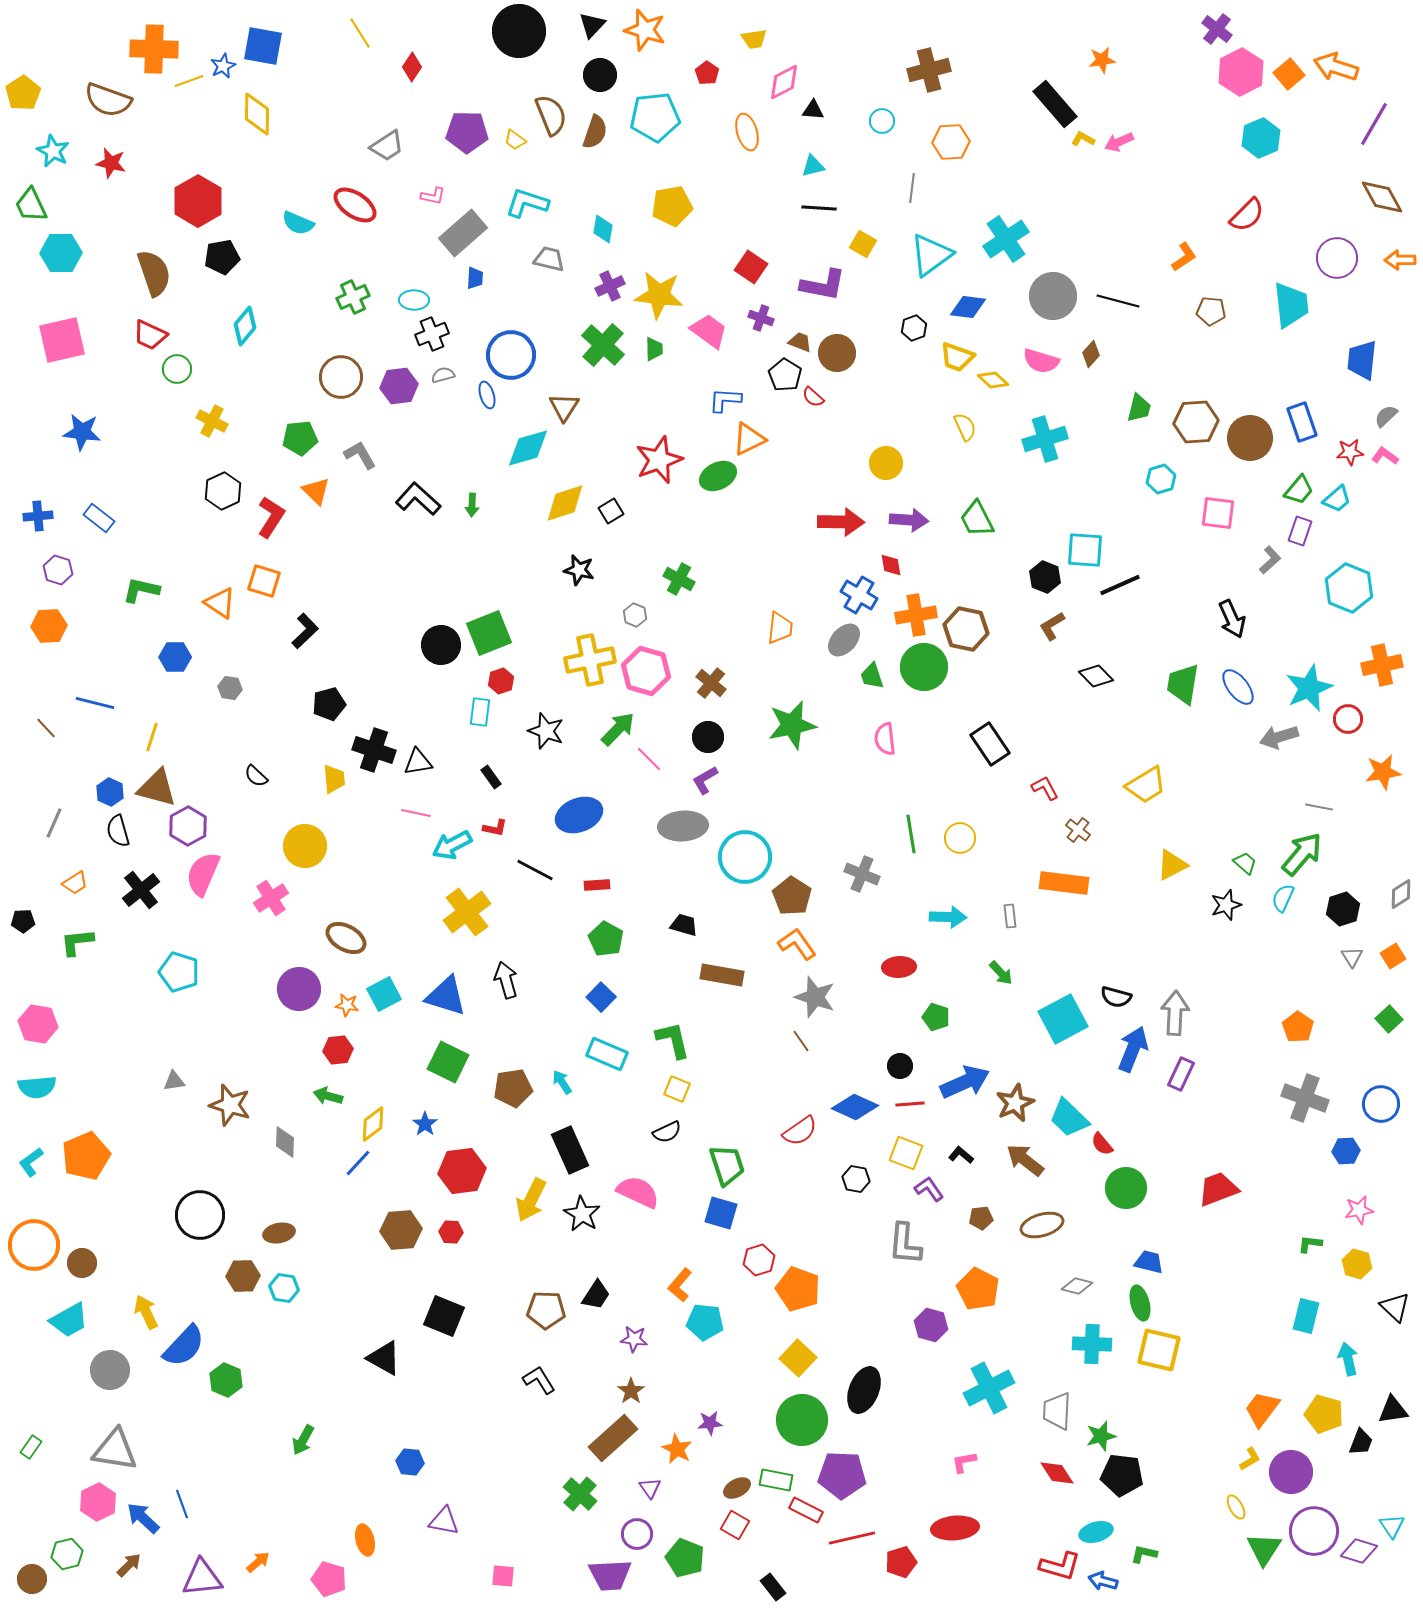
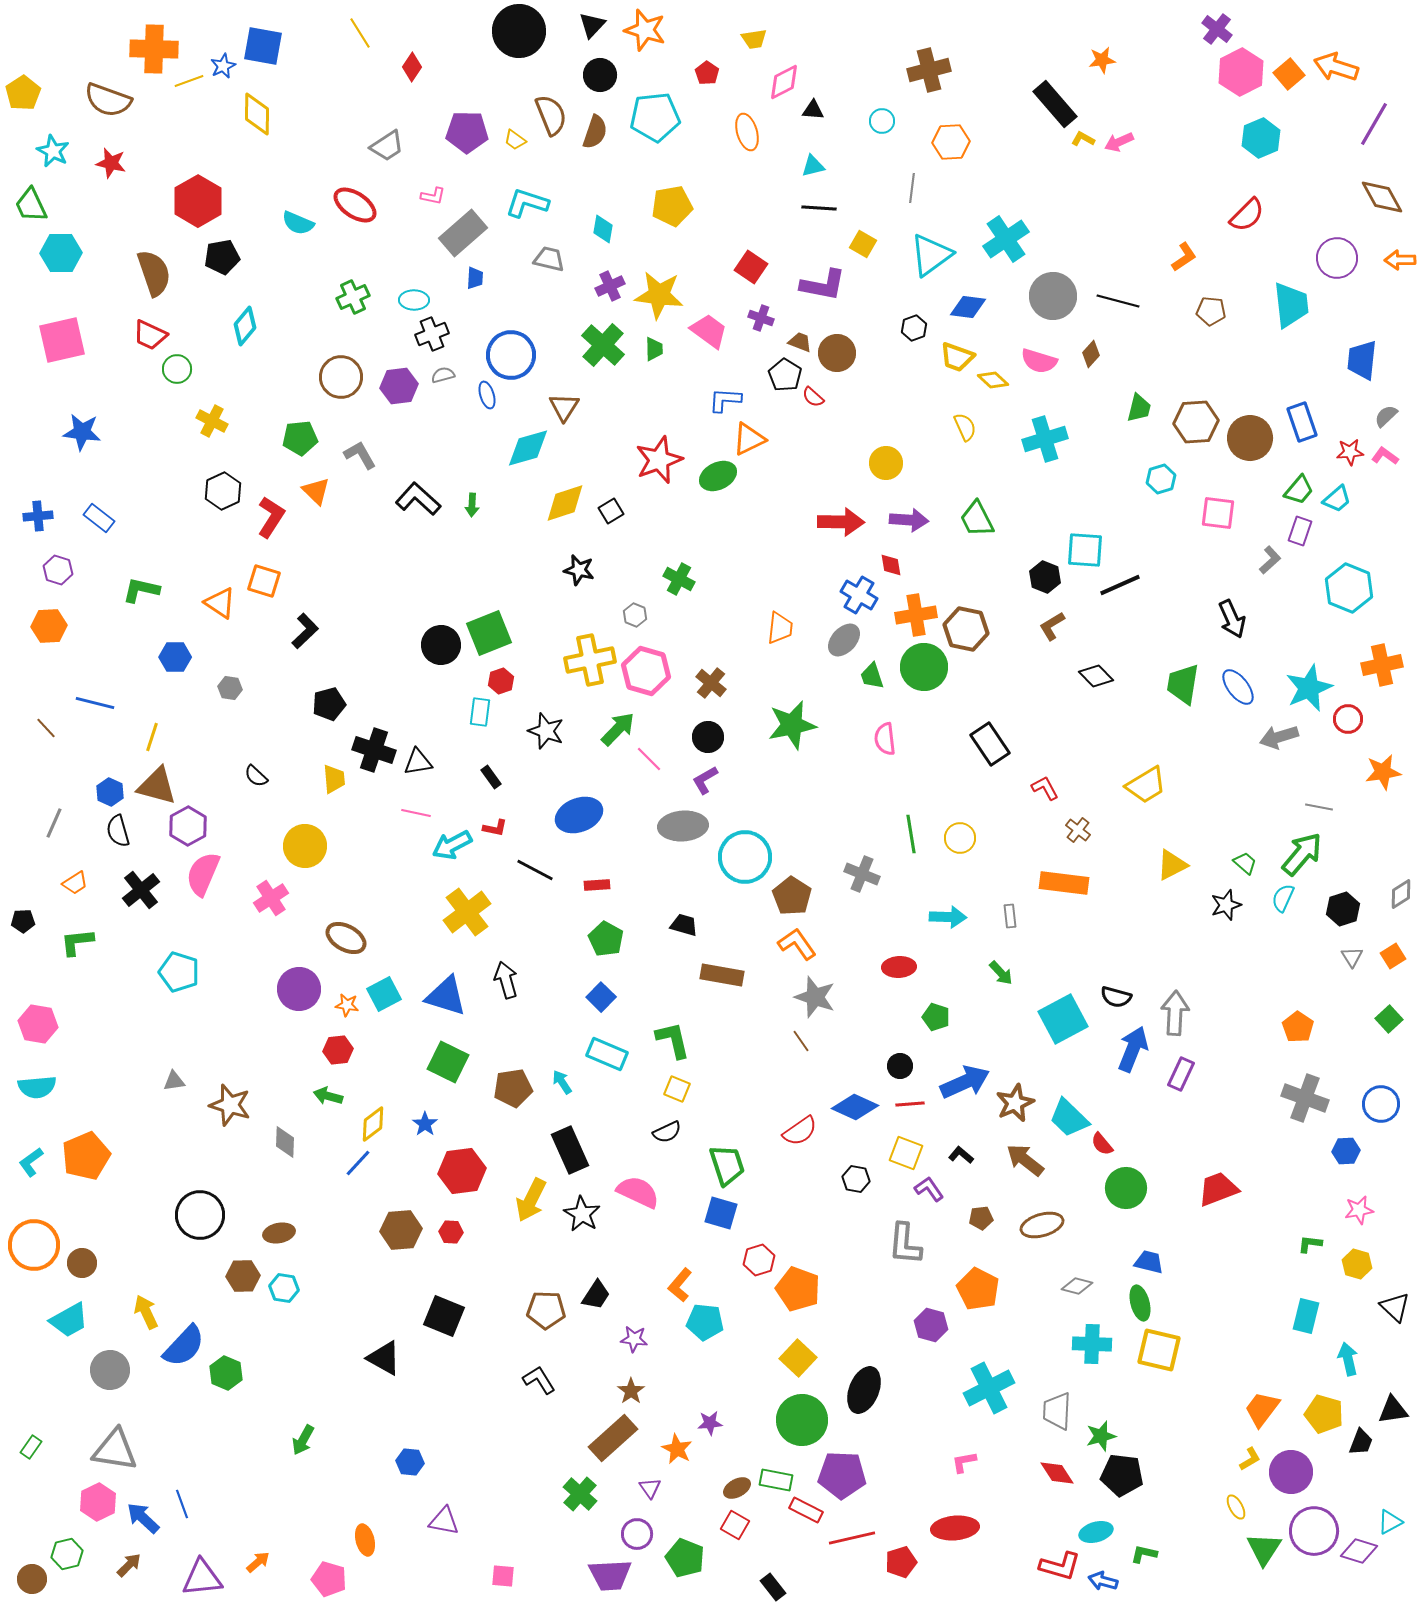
pink semicircle at (1041, 361): moved 2 px left
brown triangle at (157, 788): moved 2 px up
green hexagon at (226, 1380): moved 7 px up
cyan triangle at (1392, 1526): moved 2 px left, 4 px up; rotated 36 degrees clockwise
